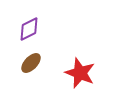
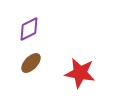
red star: rotated 12 degrees counterclockwise
